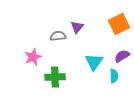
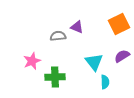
purple triangle: rotated 48 degrees counterclockwise
pink star: moved 1 px left, 4 px down
cyan triangle: rotated 12 degrees counterclockwise
cyan semicircle: moved 9 px left, 6 px down
